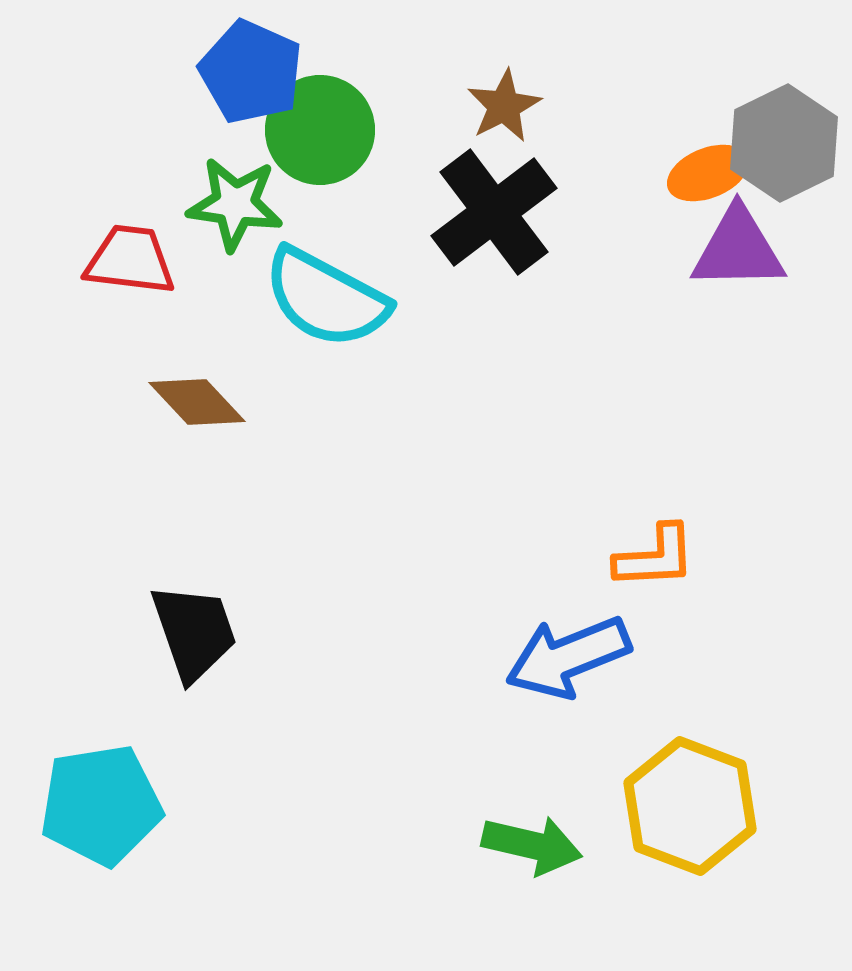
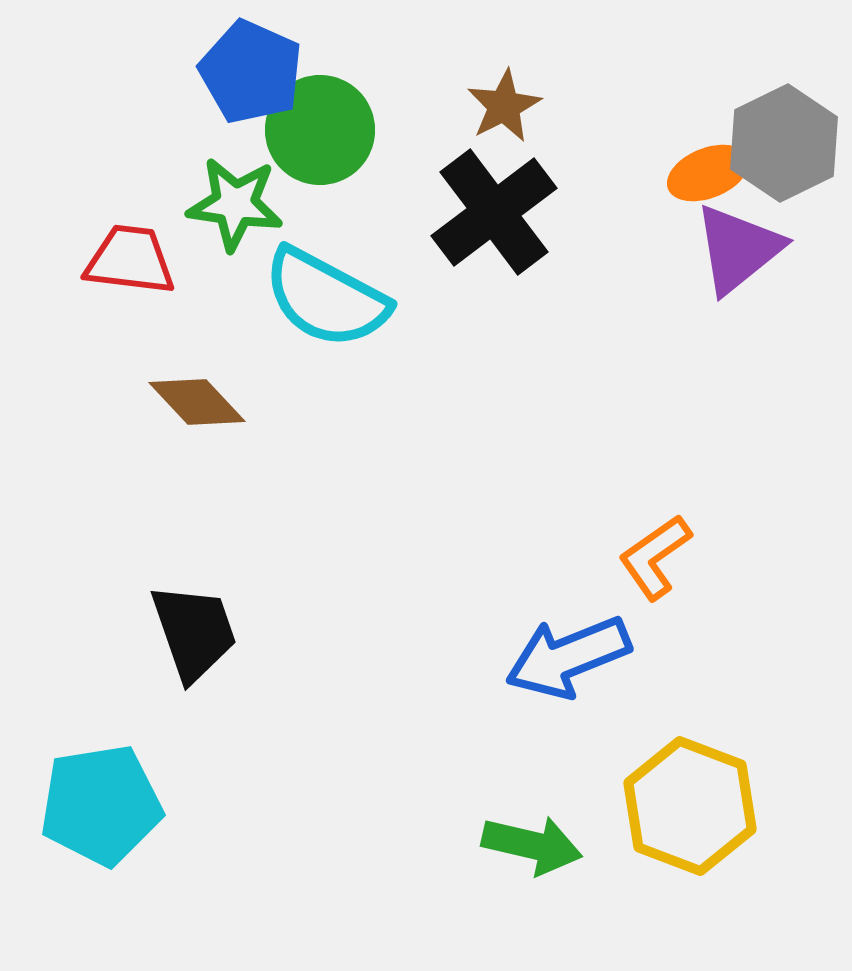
purple triangle: rotated 38 degrees counterclockwise
orange L-shape: rotated 148 degrees clockwise
